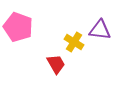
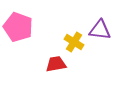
red trapezoid: rotated 70 degrees counterclockwise
